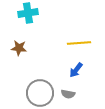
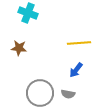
cyan cross: rotated 30 degrees clockwise
